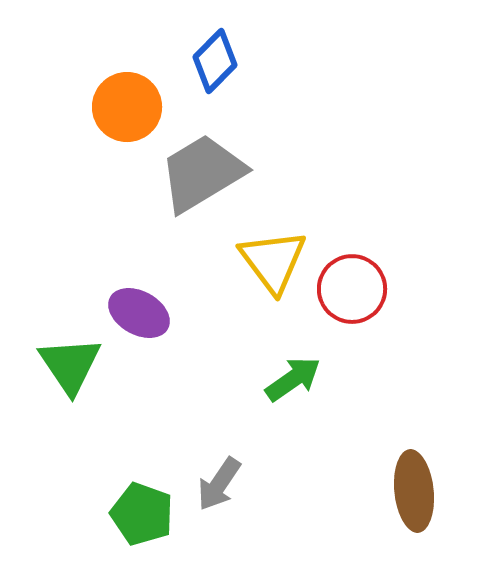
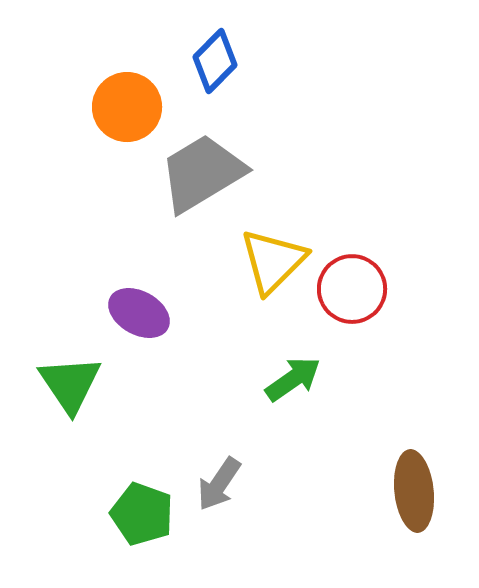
yellow triangle: rotated 22 degrees clockwise
green triangle: moved 19 px down
